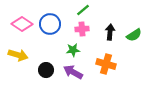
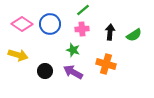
green star: rotated 24 degrees clockwise
black circle: moved 1 px left, 1 px down
